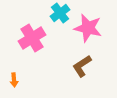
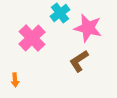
pink cross: rotated 12 degrees counterclockwise
brown L-shape: moved 3 px left, 5 px up
orange arrow: moved 1 px right
